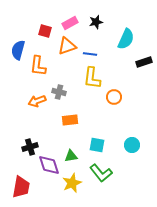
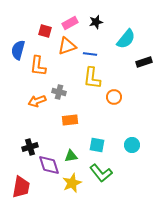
cyan semicircle: rotated 15 degrees clockwise
